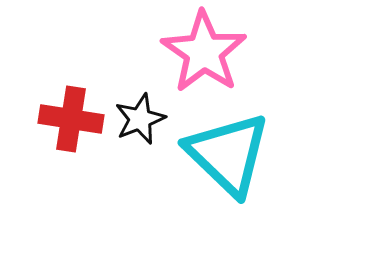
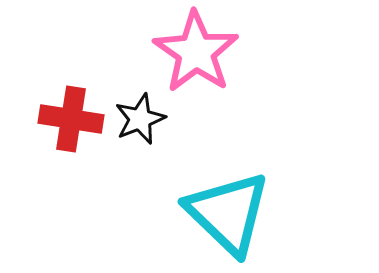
pink star: moved 8 px left
cyan triangle: moved 59 px down
